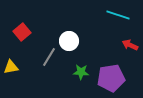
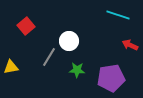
red square: moved 4 px right, 6 px up
green star: moved 4 px left, 2 px up
